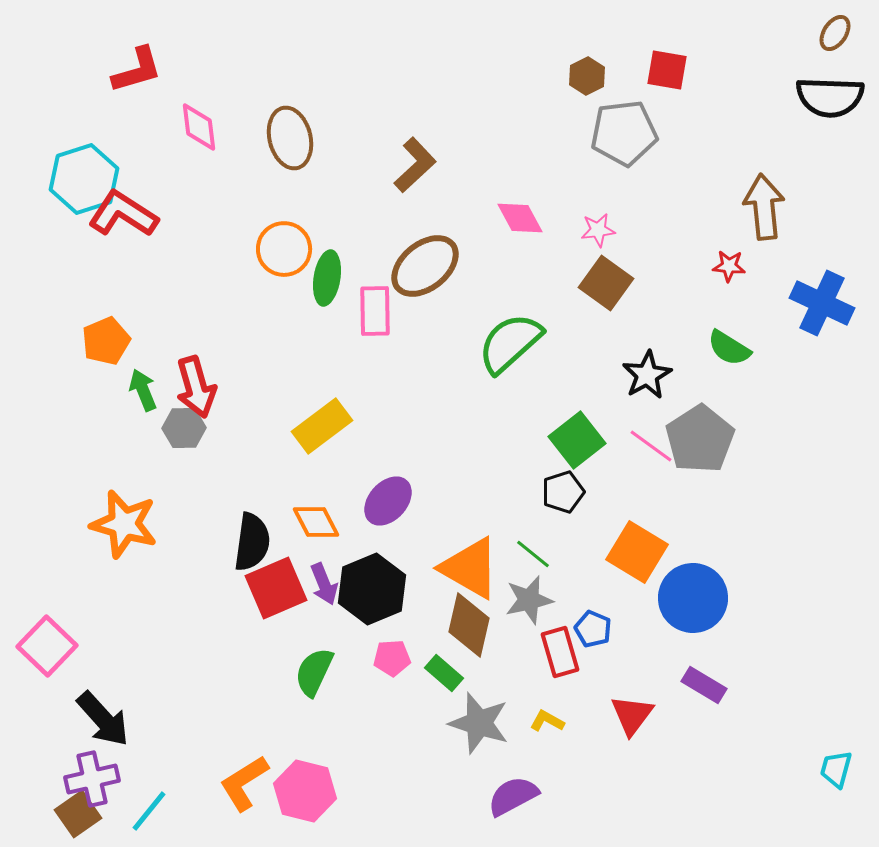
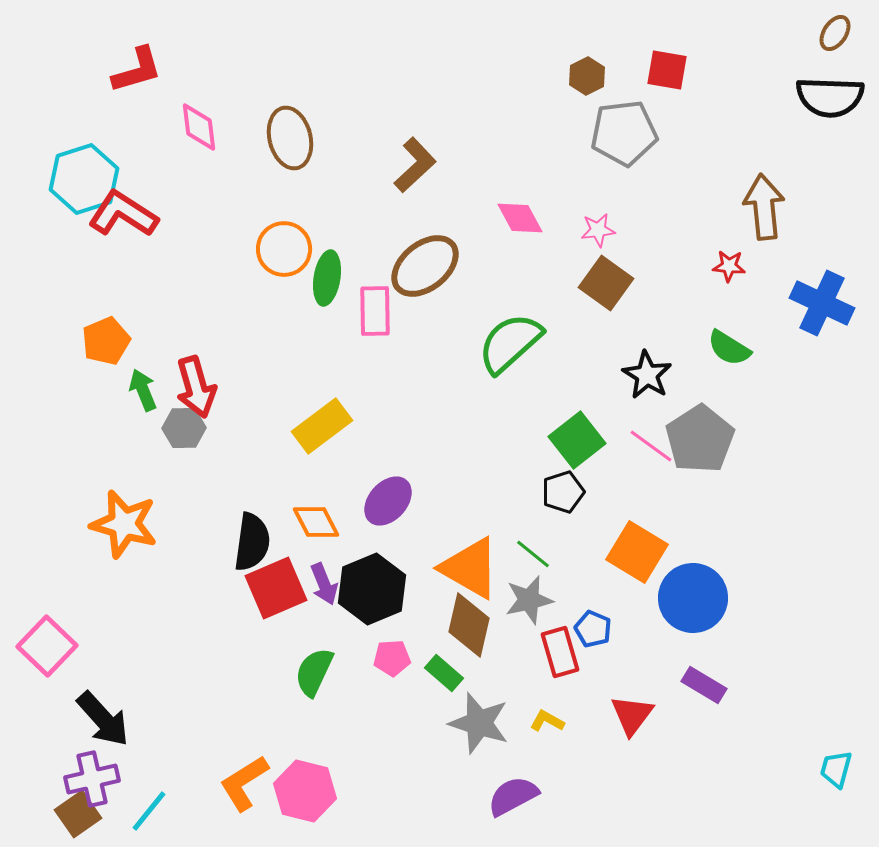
black star at (647, 375): rotated 12 degrees counterclockwise
